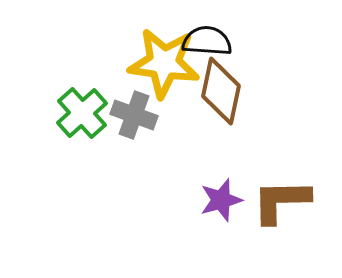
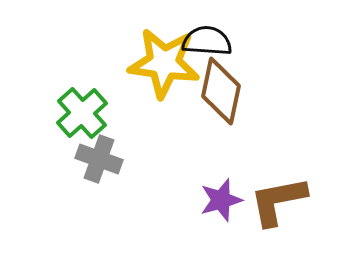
gray cross: moved 35 px left, 44 px down
brown L-shape: moved 3 px left; rotated 10 degrees counterclockwise
